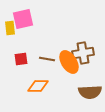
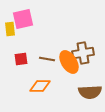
yellow rectangle: moved 1 px down
orange diamond: moved 2 px right
